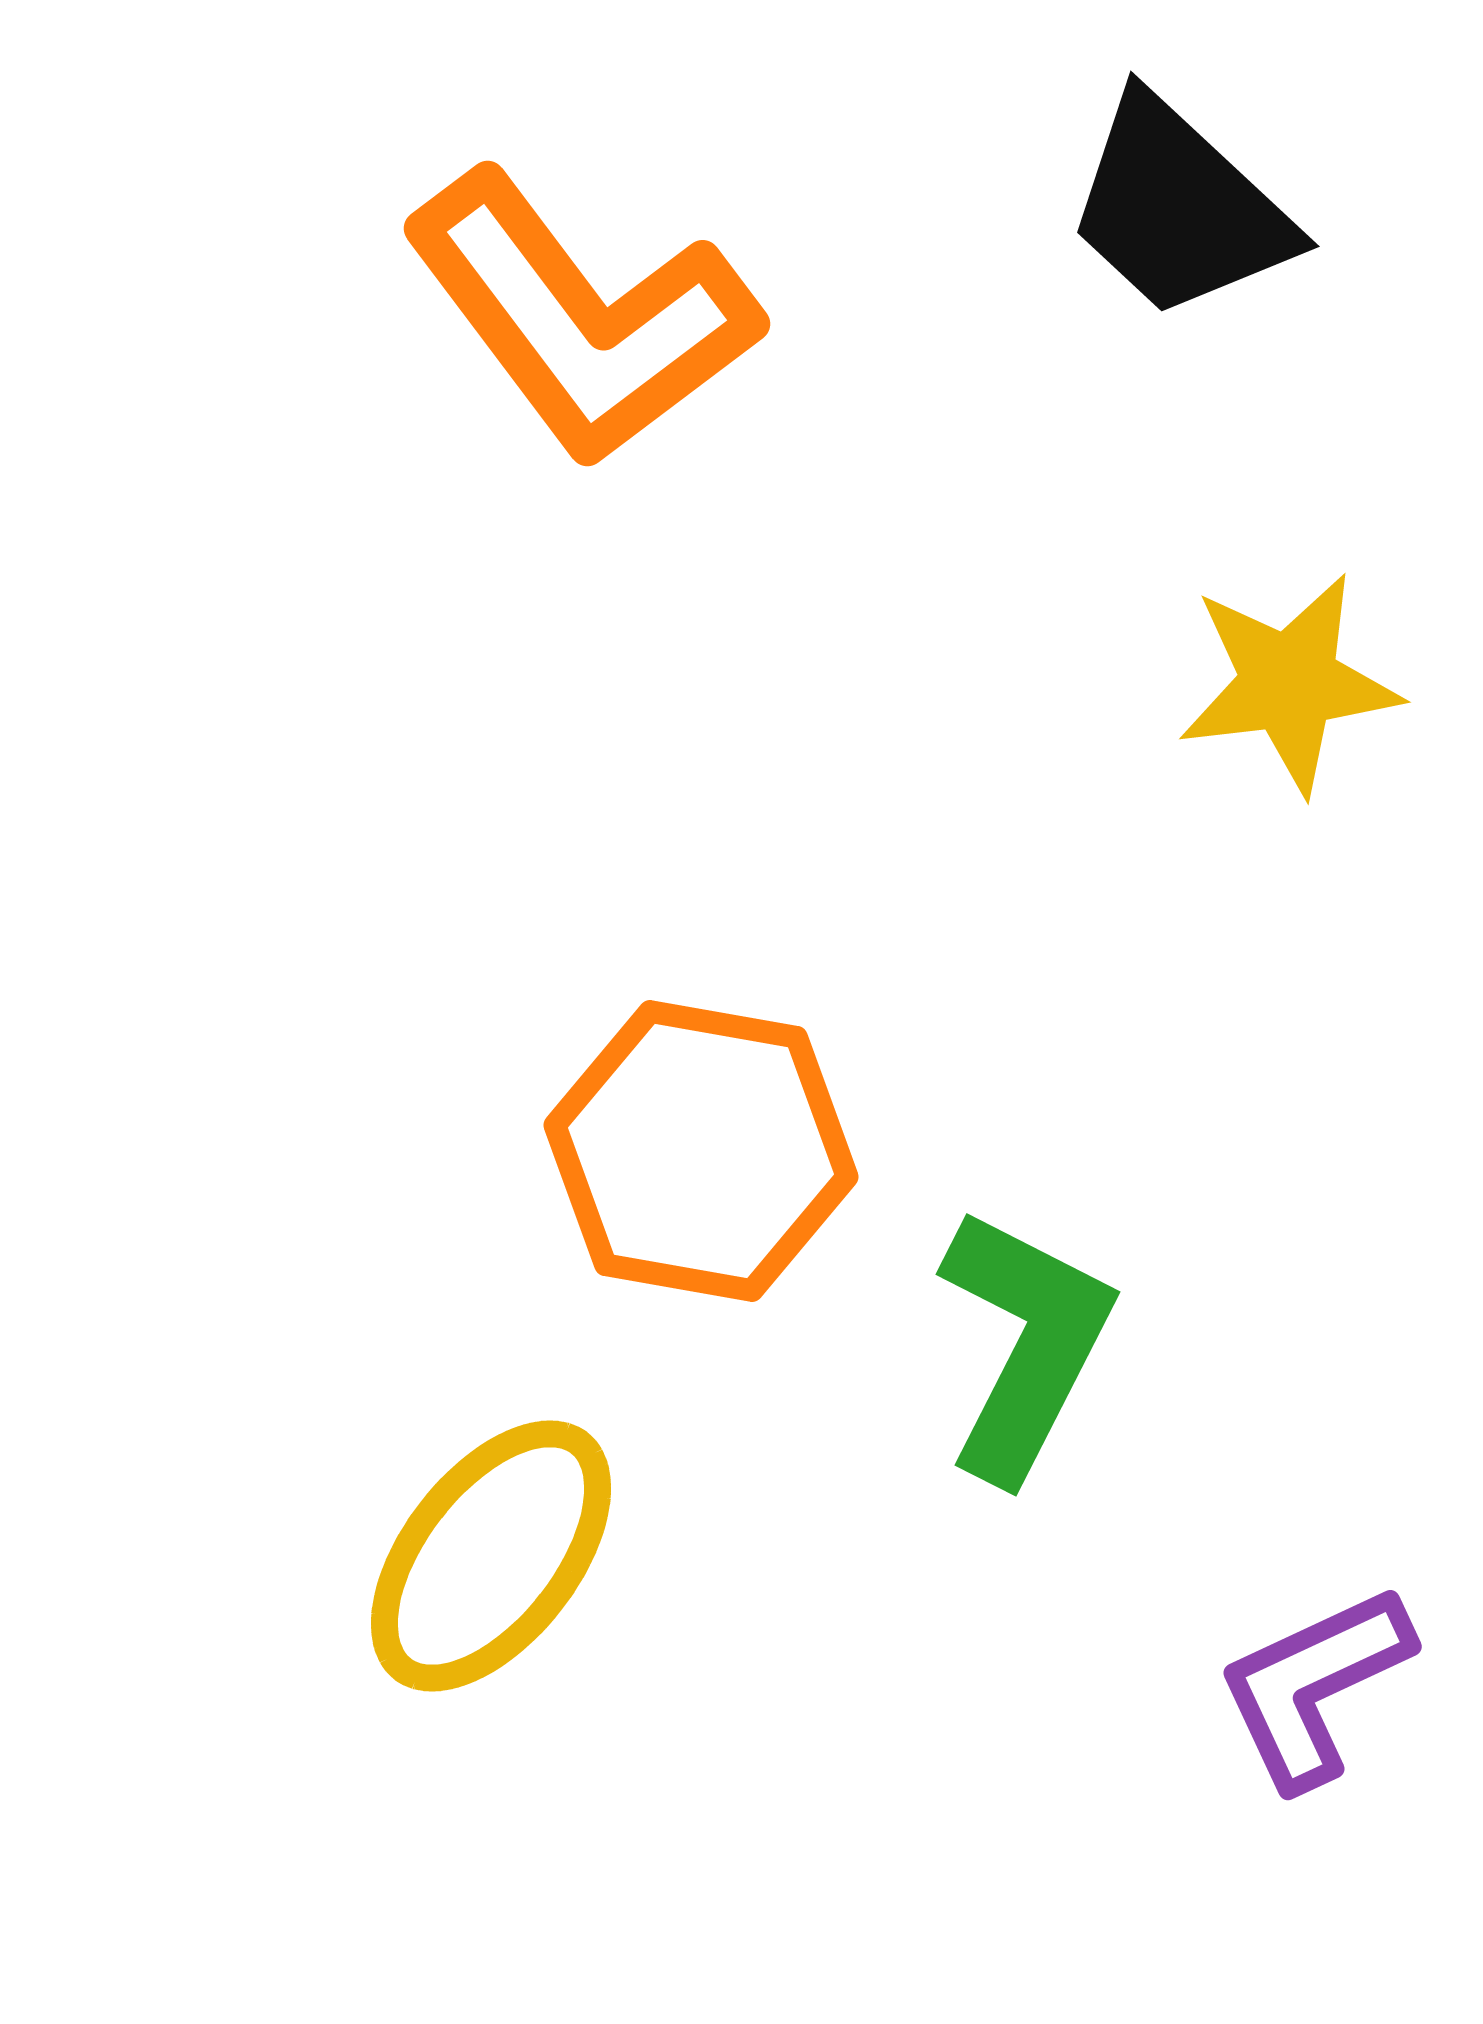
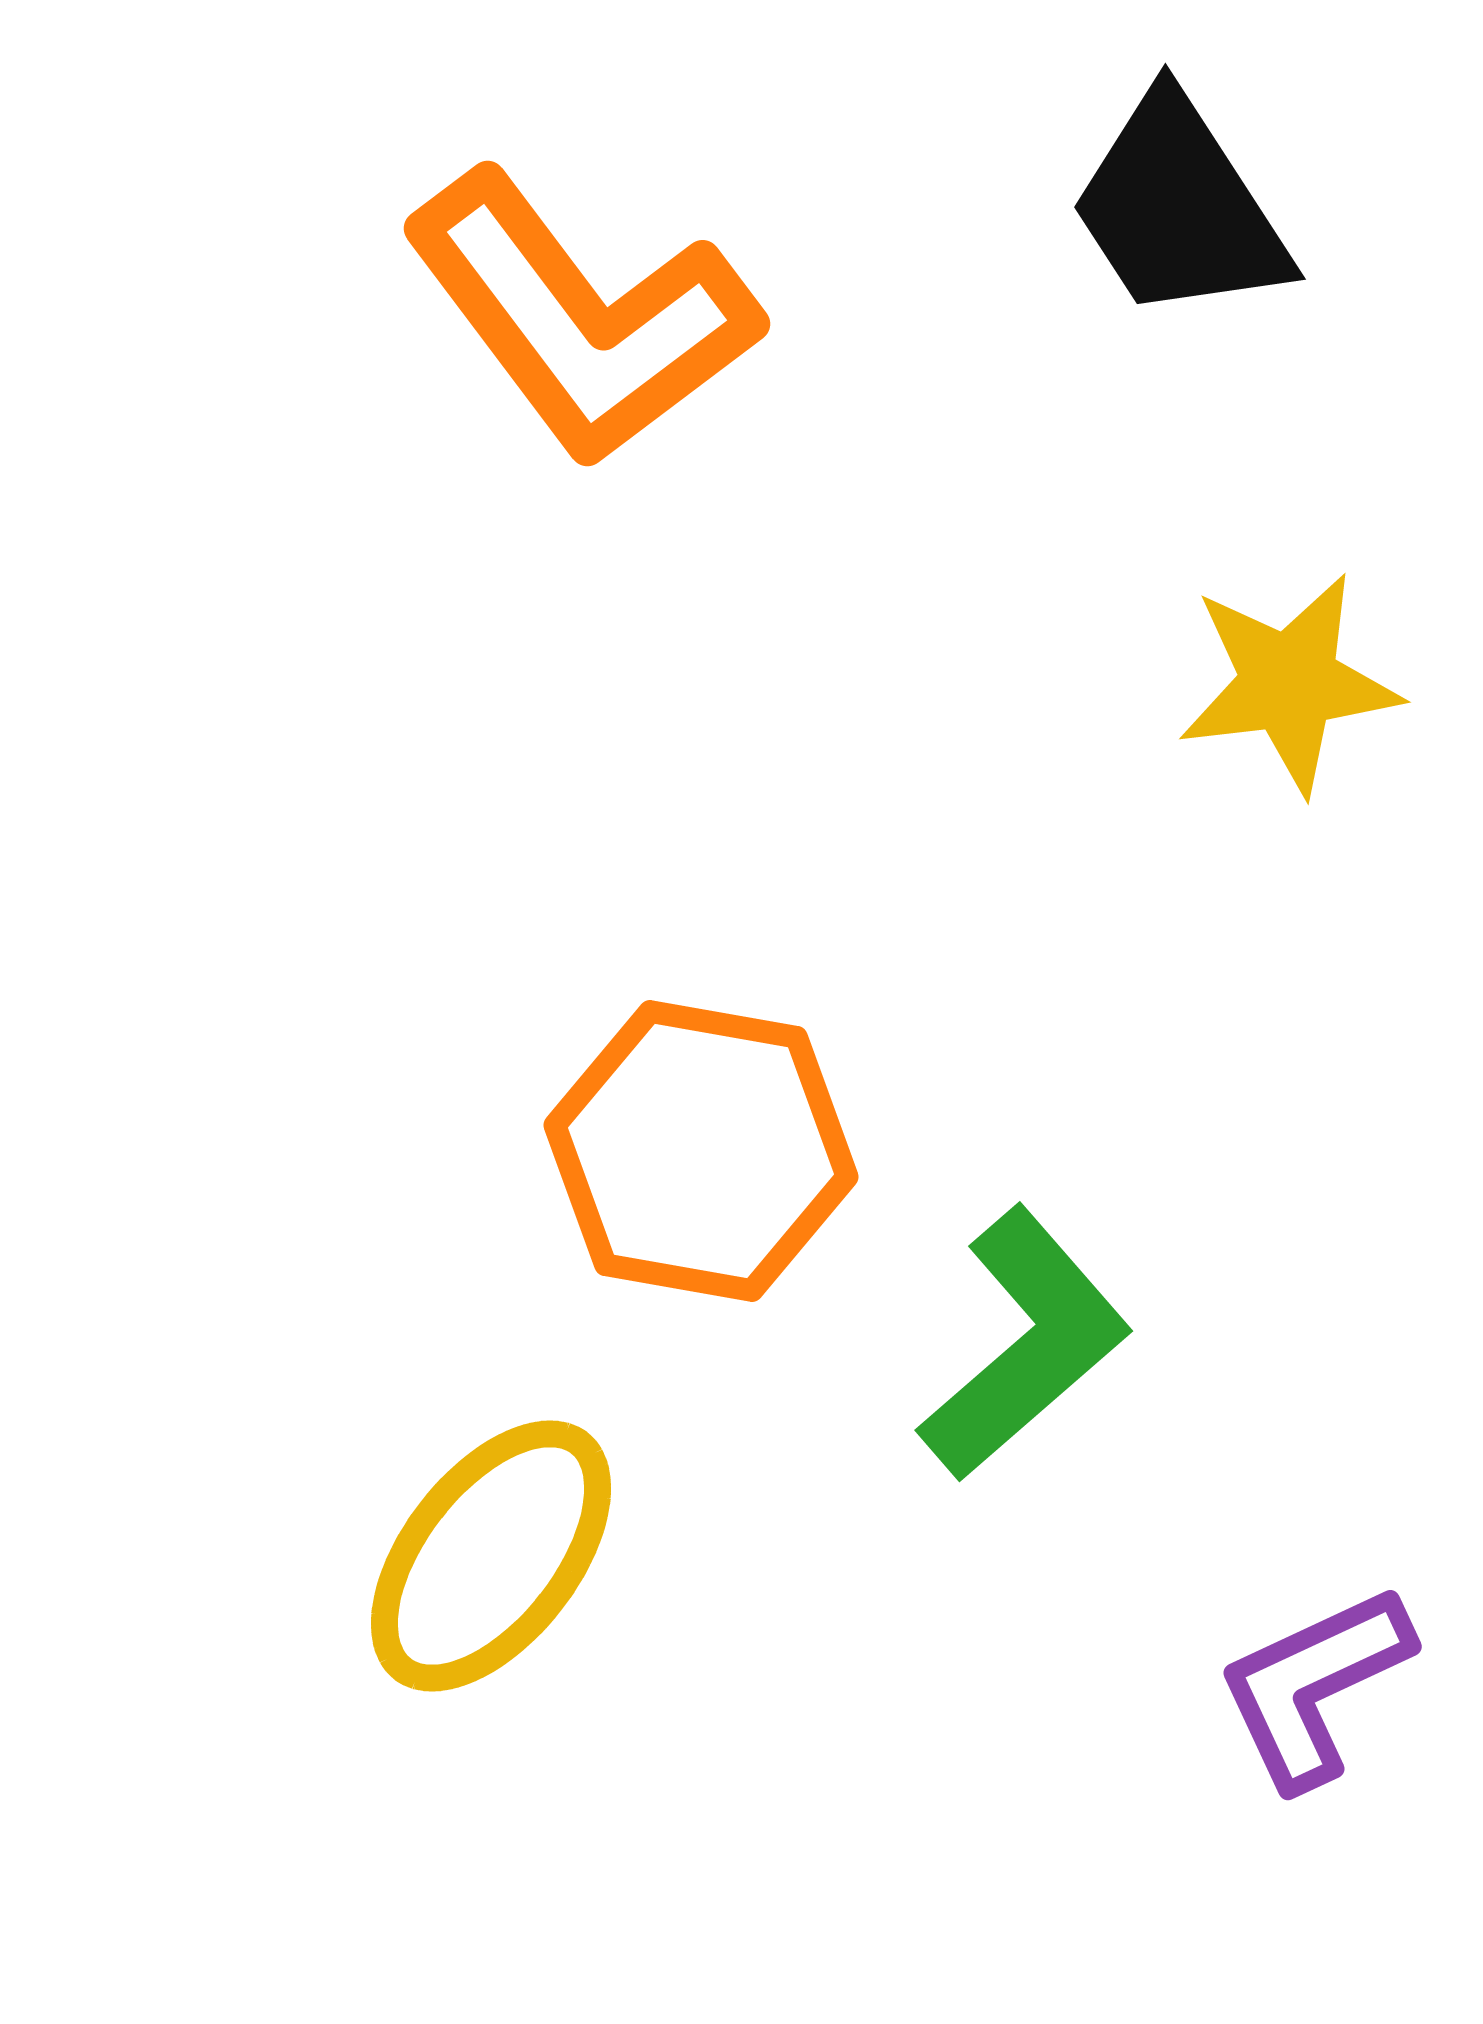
black trapezoid: rotated 14 degrees clockwise
green L-shape: rotated 22 degrees clockwise
